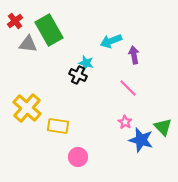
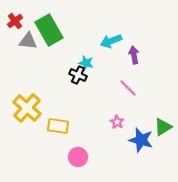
gray triangle: moved 3 px up
pink star: moved 8 px left
green triangle: rotated 42 degrees clockwise
